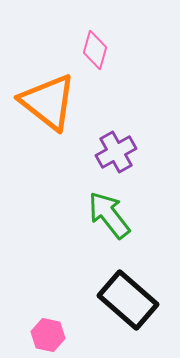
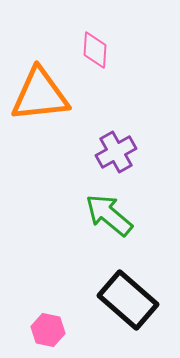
pink diamond: rotated 12 degrees counterclockwise
orange triangle: moved 8 px left, 7 px up; rotated 44 degrees counterclockwise
green arrow: rotated 12 degrees counterclockwise
pink hexagon: moved 5 px up
